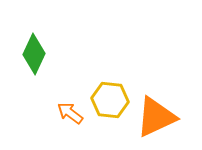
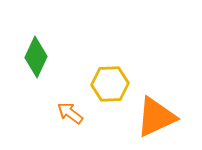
green diamond: moved 2 px right, 3 px down
yellow hexagon: moved 16 px up; rotated 9 degrees counterclockwise
